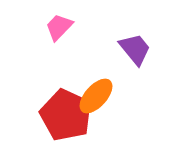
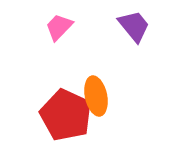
purple trapezoid: moved 1 px left, 23 px up
orange ellipse: rotated 54 degrees counterclockwise
